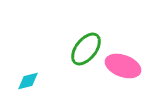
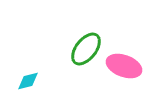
pink ellipse: moved 1 px right
